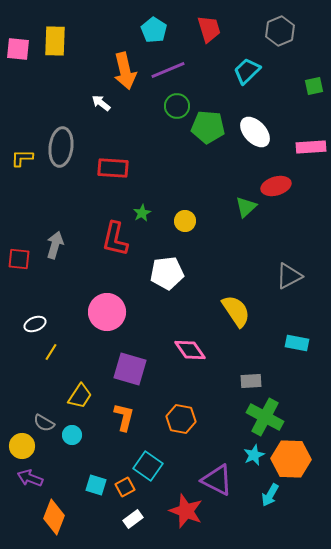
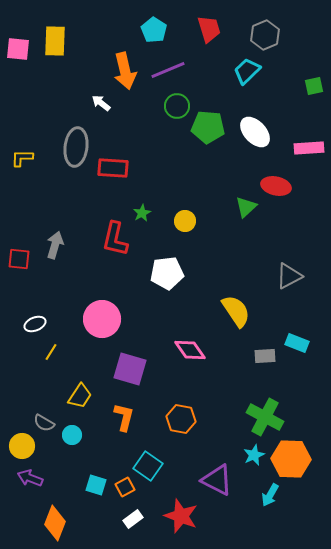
gray hexagon at (280, 31): moved 15 px left, 4 px down
gray ellipse at (61, 147): moved 15 px right
pink rectangle at (311, 147): moved 2 px left, 1 px down
red ellipse at (276, 186): rotated 28 degrees clockwise
pink circle at (107, 312): moved 5 px left, 7 px down
cyan rectangle at (297, 343): rotated 10 degrees clockwise
gray rectangle at (251, 381): moved 14 px right, 25 px up
red star at (186, 511): moved 5 px left, 5 px down
orange diamond at (54, 517): moved 1 px right, 6 px down
